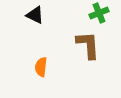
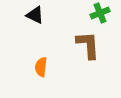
green cross: moved 1 px right
